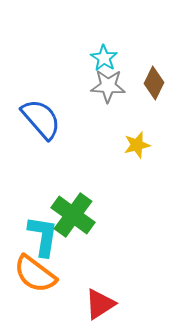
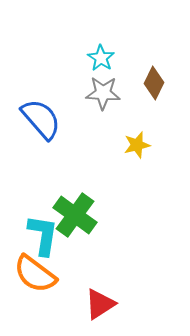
cyan star: moved 3 px left
gray star: moved 5 px left, 7 px down
green cross: moved 2 px right
cyan L-shape: moved 1 px up
